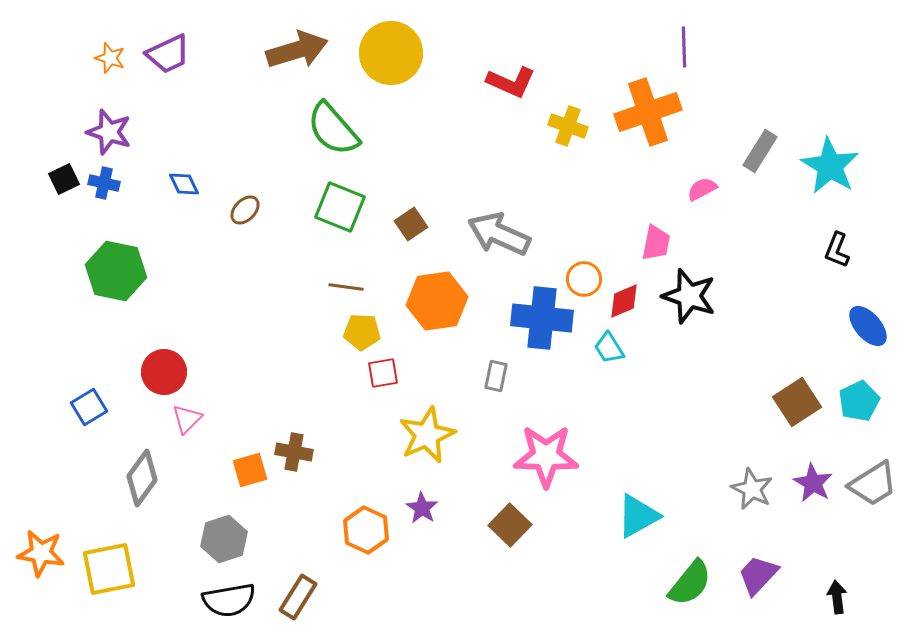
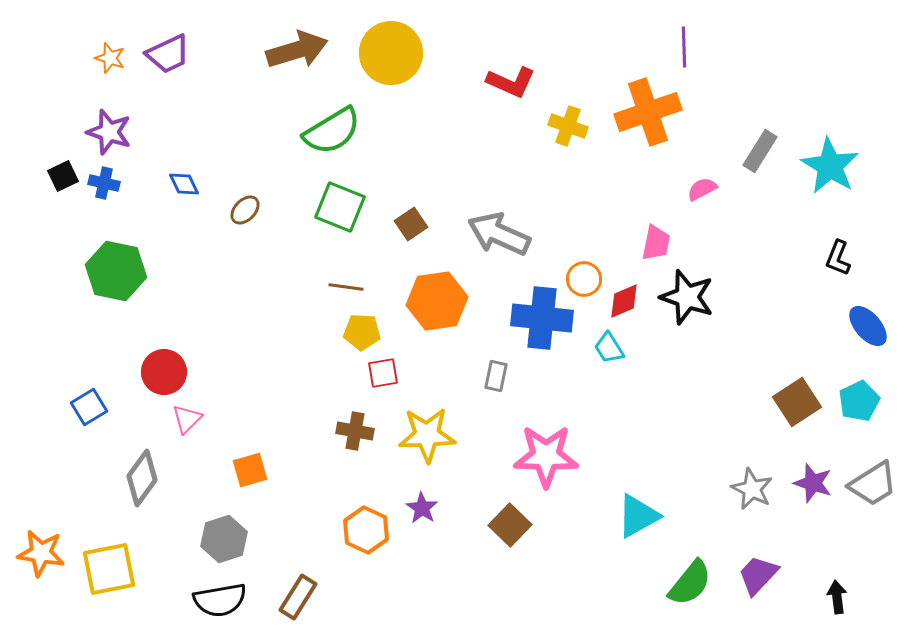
green semicircle at (333, 129): moved 1 px left, 2 px down; rotated 80 degrees counterclockwise
black square at (64, 179): moved 1 px left, 3 px up
black L-shape at (837, 250): moved 1 px right, 8 px down
black star at (689, 296): moved 2 px left, 1 px down
yellow star at (427, 435): rotated 22 degrees clockwise
brown cross at (294, 452): moved 61 px right, 21 px up
purple star at (813, 483): rotated 12 degrees counterclockwise
black semicircle at (229, 600): moved 9 px left
